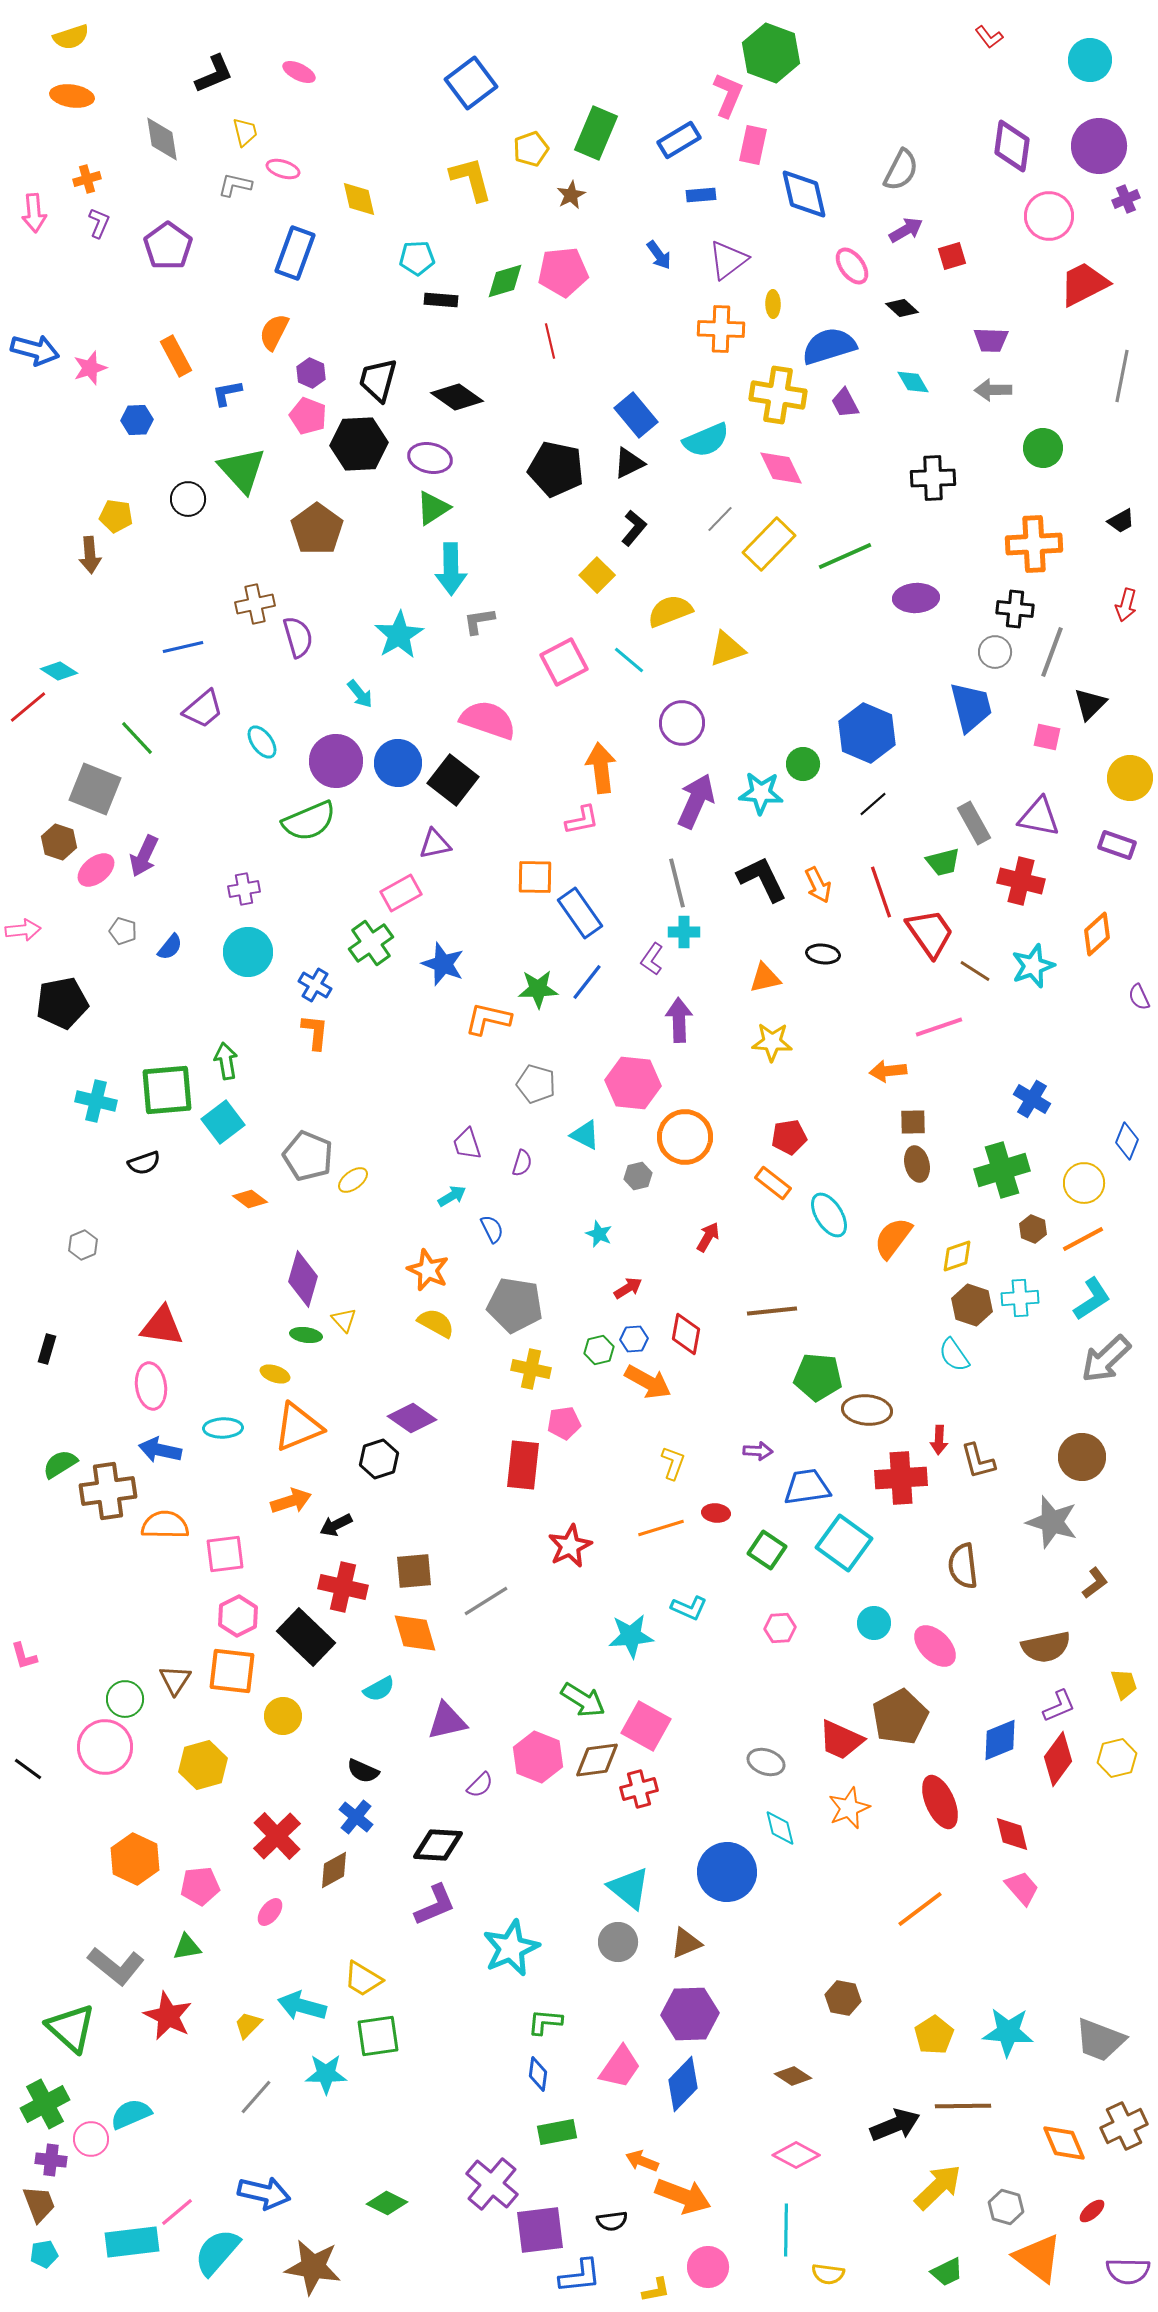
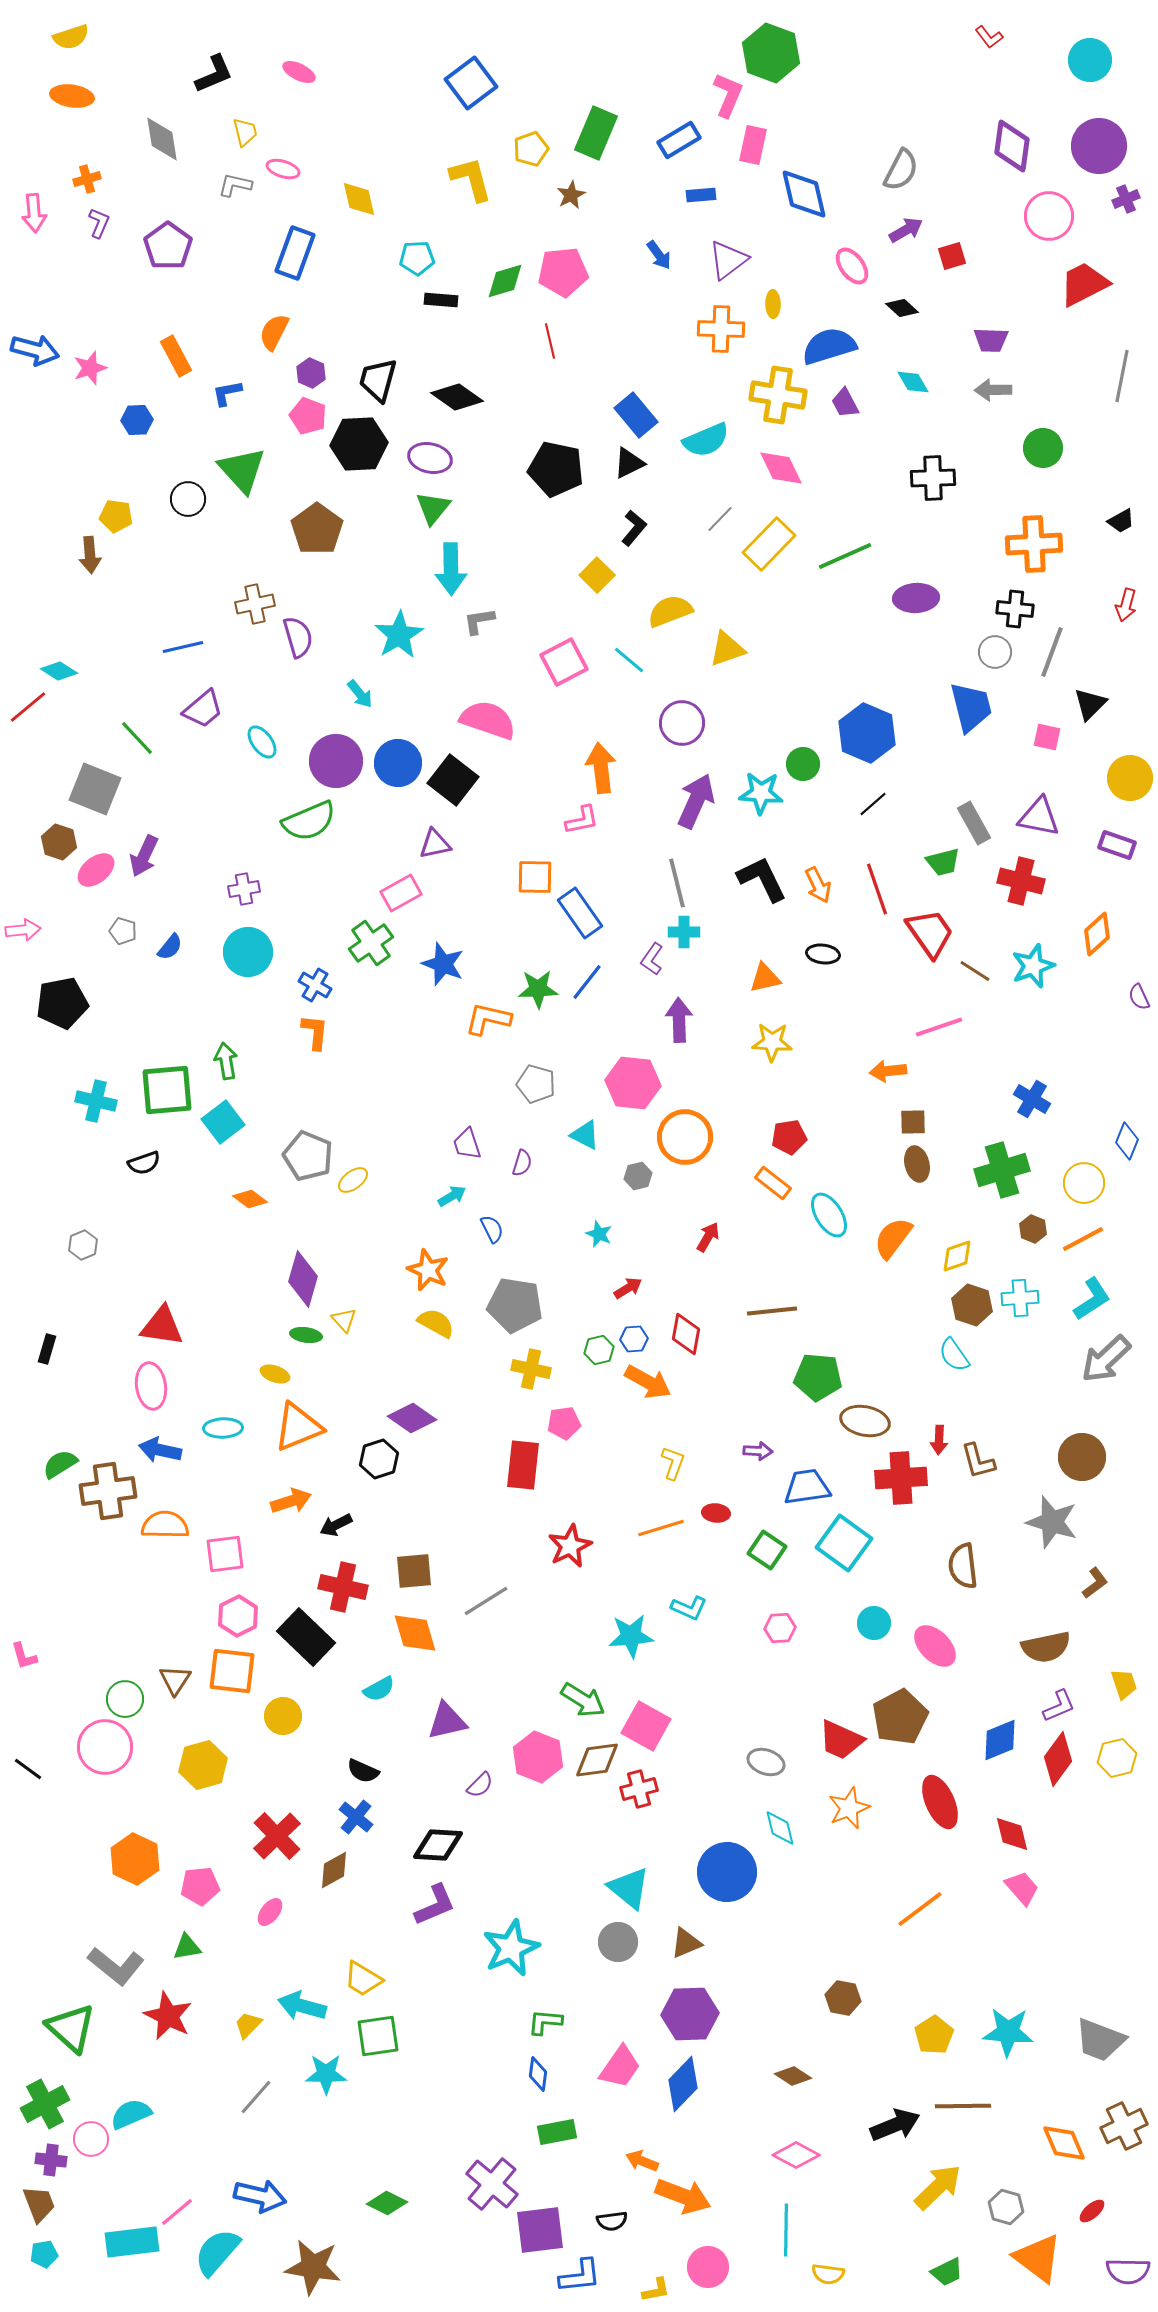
green triangle at (433, 508): rotated 18 degrees counterclockwise
red line at (881, 892): moved 4 px left, 3 px up
brown ellipse at (867, 1410): moved 2 px left, 11 px down; rotated 6 degrees clockwise
blue arrow at (264, 2193): moved 4 px left, 3 px down
